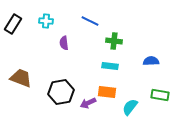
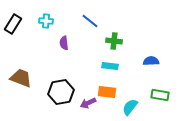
blue line: rotated 12 degrees clockwise
